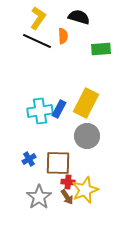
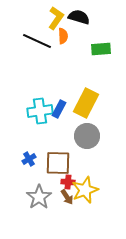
yellow L-shape: moved 18 px right
